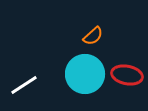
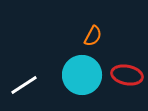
orange semicircle: rotated 20 degrees counterclockwise
cyan circle: moved 3 px left, 1 px down
